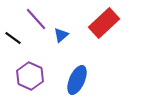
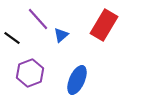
purple line: moved 2 px right
red rectangle: moved 2 px down; rotated 16 degrees counterclockwise
black line: moved 1 px left
purple hexagon: moved 3 px up; rotated 16 degrees clockwise
